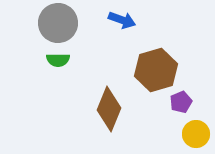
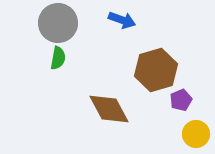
green semicircle: moved 2 px up; rotated 80 degrees counterclockwise
purple pentagon: moved 2 px up
brown diamond: rotated 51 degrees counterclockwise
